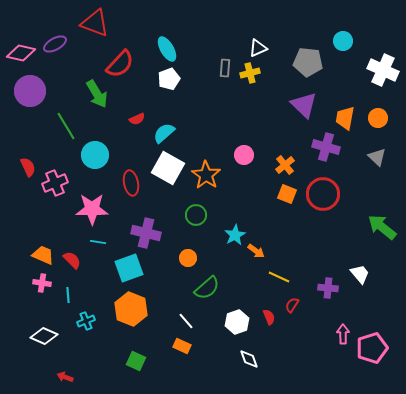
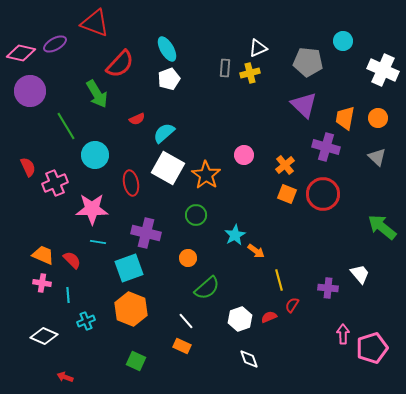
yellow line at (279, 277): moved 3 px down; rotated 50 degrees clockwise
red semicircle at (269, 317): rotated 91 degrees counterclockwise
white hexagon at (237, 322): moved 3 px right, 3 px up
